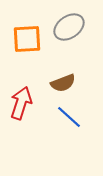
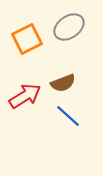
orange square: rotated 24 degrees counterclockwise
red arrow: moved 4 px right, 7 px up; rotated 40 degrees clockwise
blue line: moved 1 px left, 1 px up
